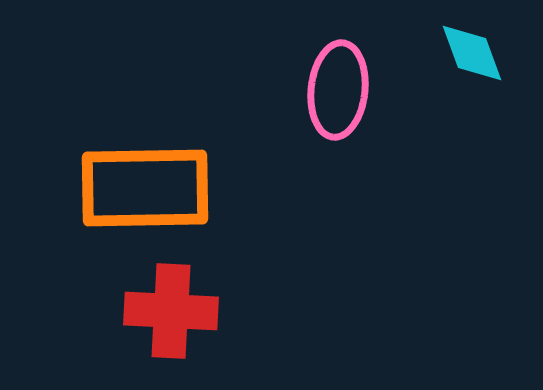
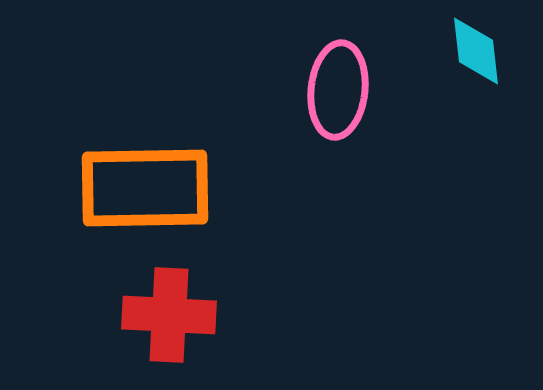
cyan diamond: moved 4 px right, 2 px up; rotated 14 degrees clockwise
red cross: moved 2 px left, 4 px down
